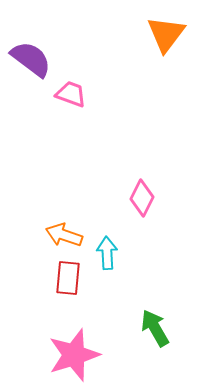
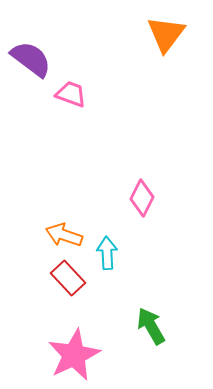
red rectangle: rotated 48 degrees counterclockwise
green arrow: moved 4 px left, 2 px up
pink star: rotated 8 degrees counterclockwise
